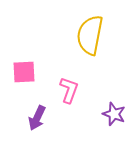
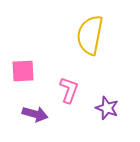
pink square: moved 1 px left, 1 px up
purple star: moved 7 px left, 6 px up
purple arrow: moved 2 px left, 4 px up; rotated 100 degrees counterclockwise
